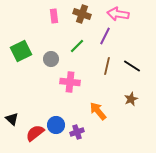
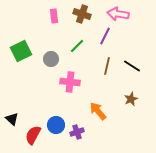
red semicircle: moved 2 px left, 2 px down; rotated 24 degrees counterclockwise
